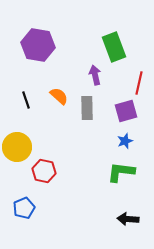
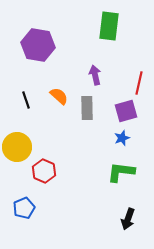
green rectangle: moved 5 px left, 21 px up; rotated 28 degrees clockwise
blue star: moved 3 px left, 3 px up
red hexagon: rotated 10 degrees clockwise
black arrow: rotated 75 degrees counterclockwise
